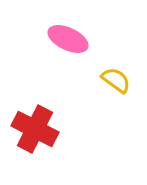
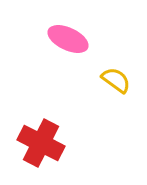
red cross: moved 6 px right, 14 px down
